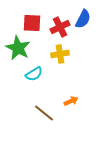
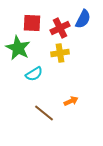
red cross: moved 1 px down
yellow cross: moved 1 px up
